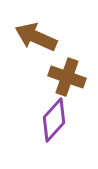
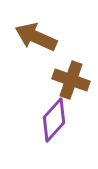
brown cross: moved 4 px right, 3 px down
